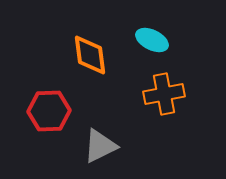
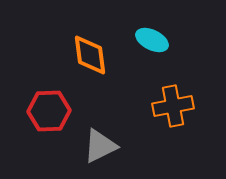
orange cross: moved 9 px right, 12 px down
